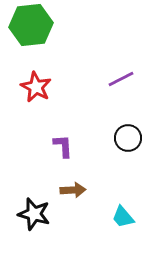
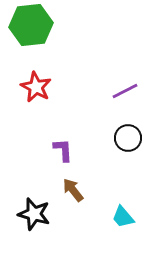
purple line: moved 4 px right, 12 px down
purple L-shape: moved 4 px down
brown arrow: rotated 125 degrees counterclockwise
